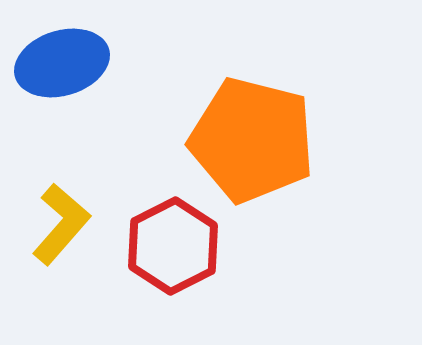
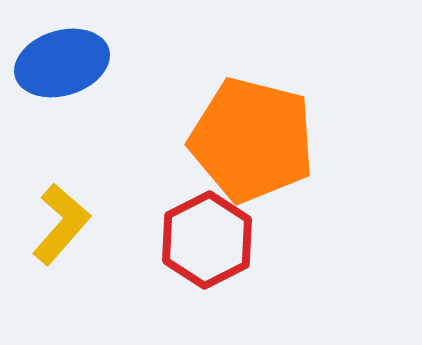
red hexagon: moved 34 px right, 6 px up
